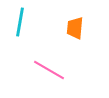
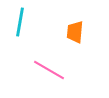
orange trapezoid: moved 4 px down
